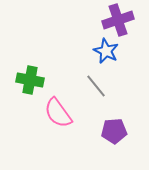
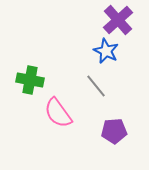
purple cross: rotated 24 degrees counterclockwise
